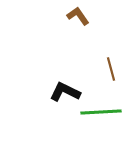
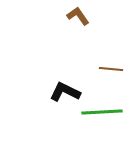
brown line: rotated 70 degrees counterclockwise
green line: moved 1 px right
